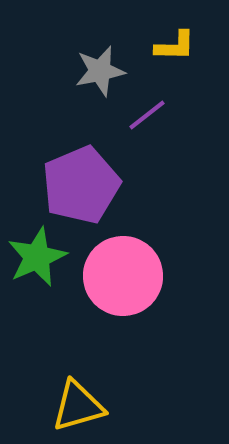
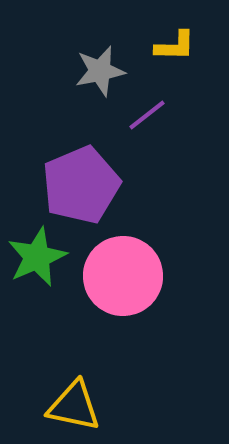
yellow triangle: moved 4 px left; rotated 28 degrees clockwise
